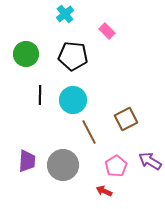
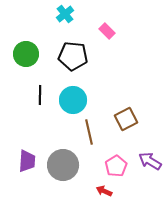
brown line: rotated 15 degrees clockwise
